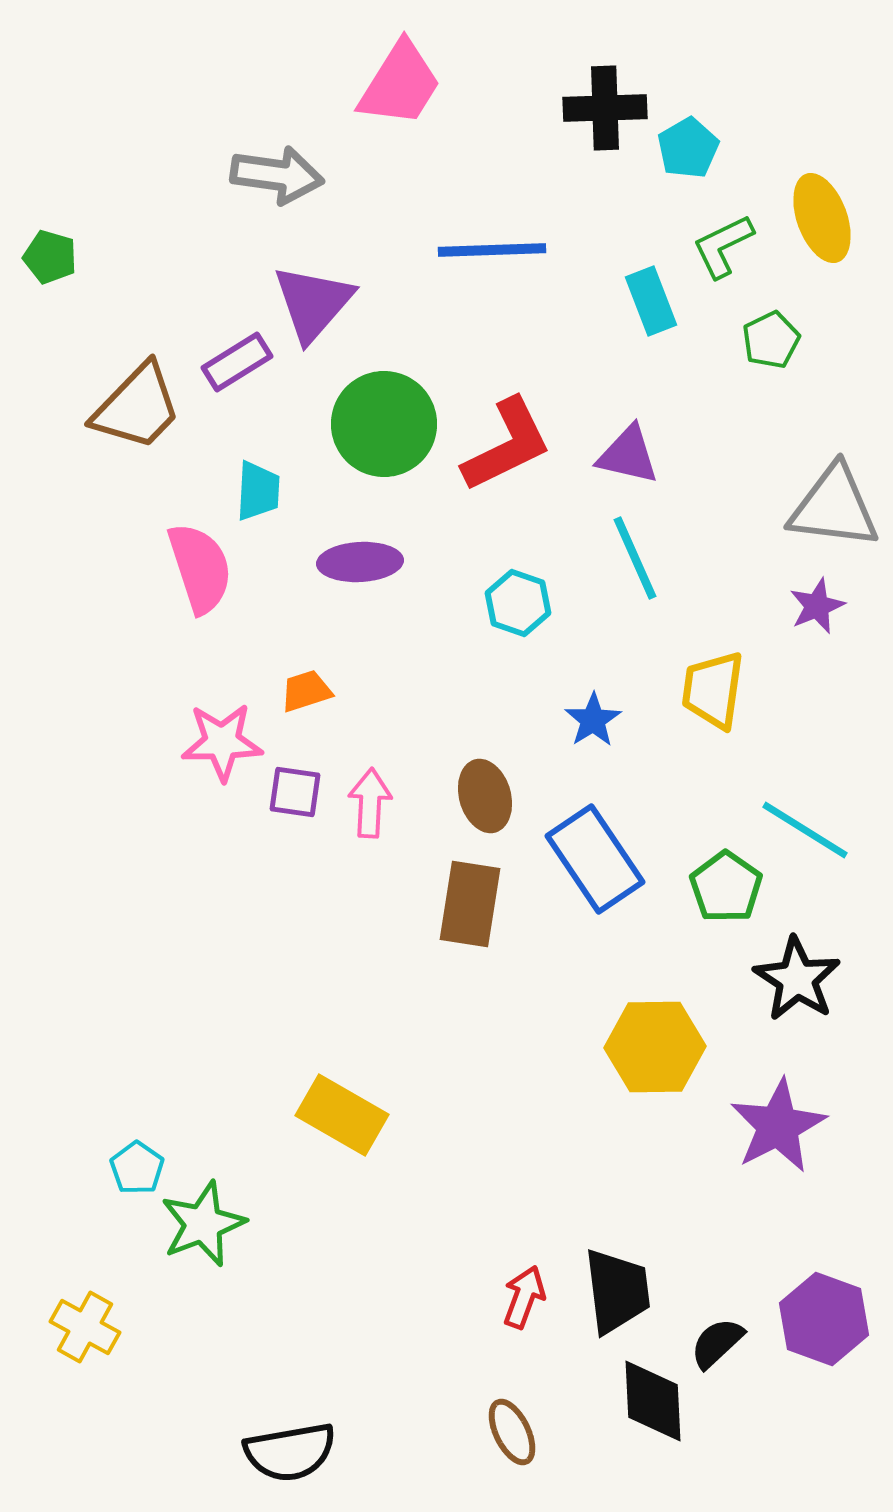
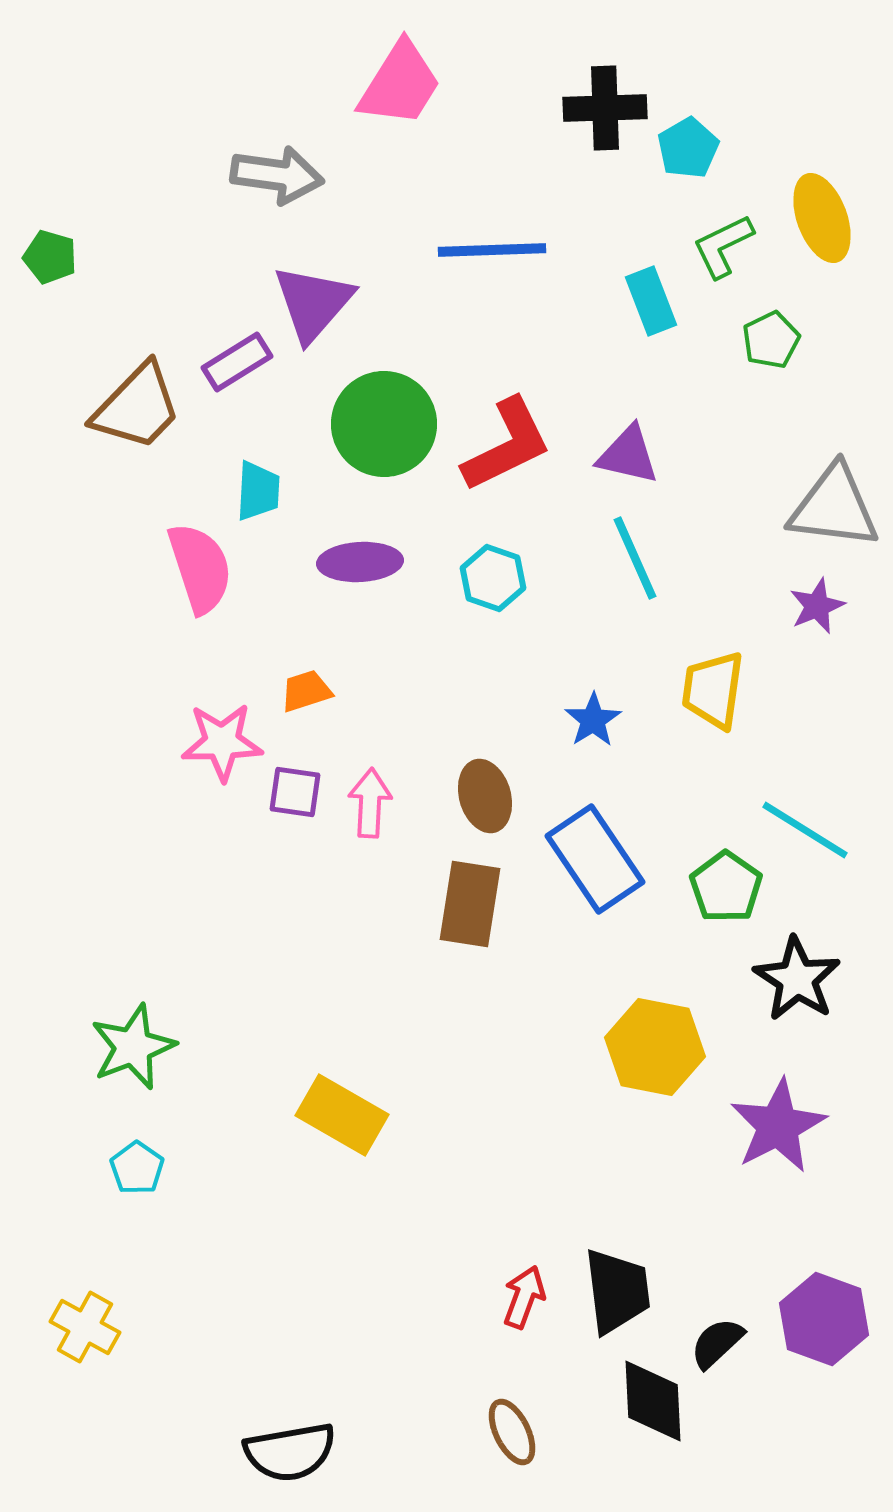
cyan hexagon at (518, 603): moved 25 px left, 25 px up
yellow hexagon at (655, 1047): rotated 12 degrees clockwise
green star at (203, 1224): moved 70 px left, 177 px up
